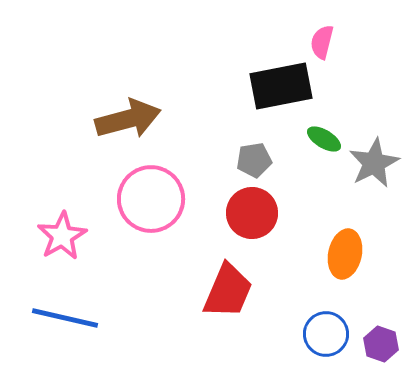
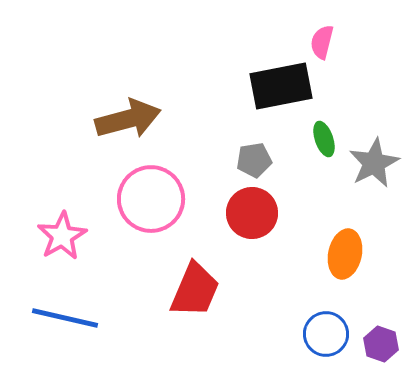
green ellipse: rotated 40 degrees clockwise
red trapezoid: moved 33 px left, 1 px up
